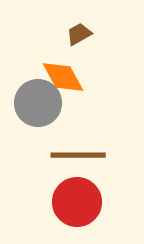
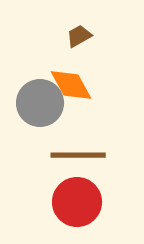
brown trapezoid: moved 2 px down
orange diamond: moved 8 px right, 8 px down
gray circle: moved 2 px right
